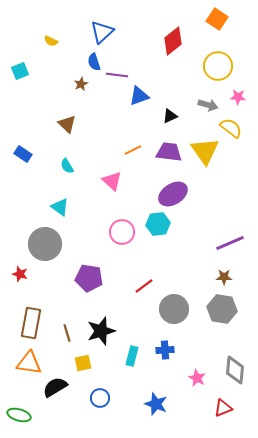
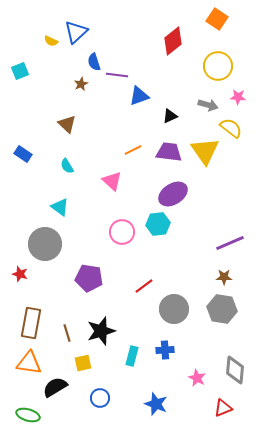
blue triangle at (102, 32): moved 26 px left
green ellipse at (19, 415): moved 9 px right
